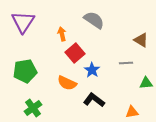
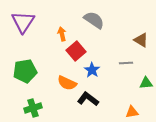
red square: moved 1 px right, 2 px up
black L-shape: moved 6 px left, 1 px up
green cross: rotated 18 degrees clockwise
